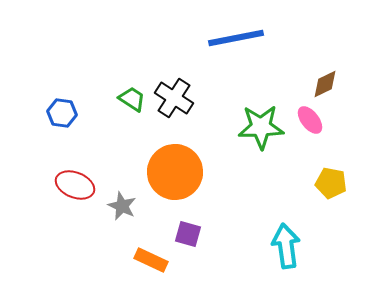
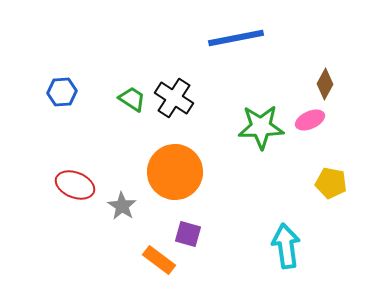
brown diamond: rotated 36 degrees counterclockwise
blue hexagon: moved 21 px up; rotated 12 degrees counterclockwise
pink ellipse: rotated 76 degrees counterclockwise
gray star: rotated 8 degrees clockwise
orange rectangle: moved 8 px right; rotated 12 degrees clockwise
